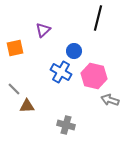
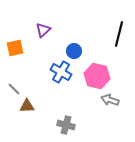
black line: moved 21 px right, 16 px down
pink hexagon: moved 3 px right
